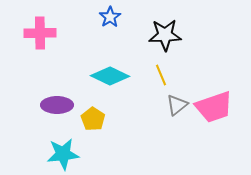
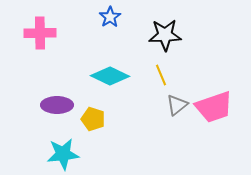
yellow pentagon: rotated 15 degrees counterclockwise
